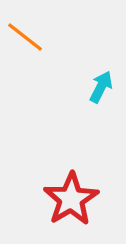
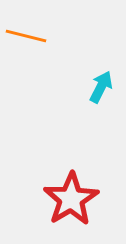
orange line: moved 1 px right, 1 px up; rotated 24 degrees counterclockwise
